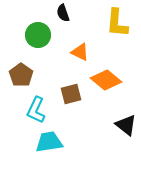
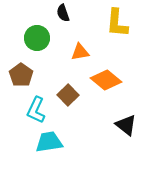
green circle: moved 1 px left, 3 px down
orange triangle: rotated 36 degrees counterclockwise
brown square: moved 3 px left, 1 px down; rotated 30 degrees counterclockwise
